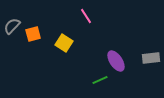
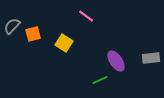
pink line: rotated 21 degrees counterclockwise
